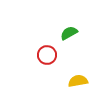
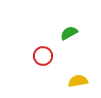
red circle: moved 4 px left, 1 px down
